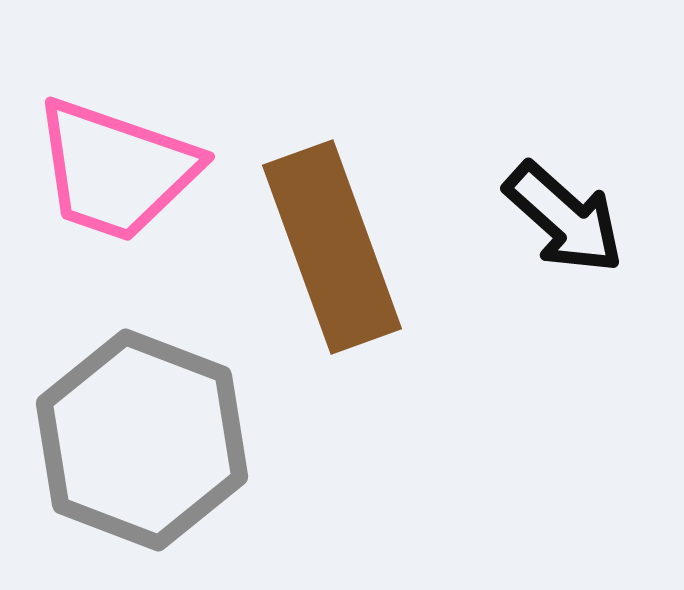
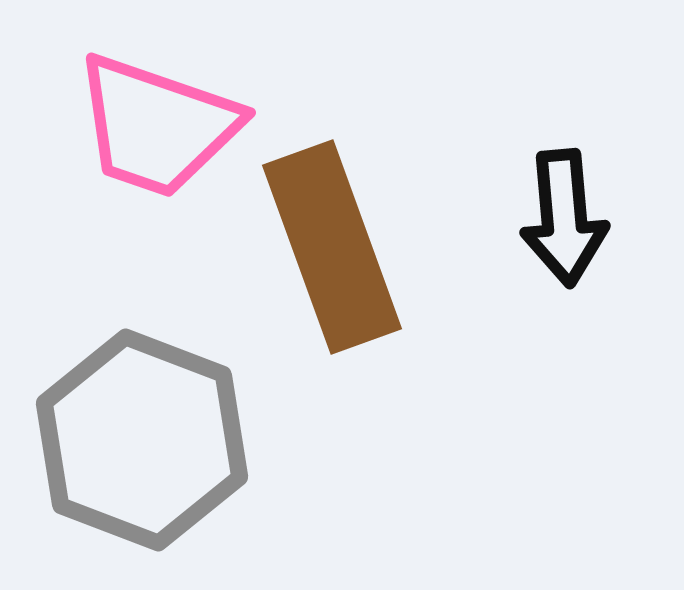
pink trapezoid: moved 41 px right, 44 px up
black arrow: rotated 43 degrees clockwise
